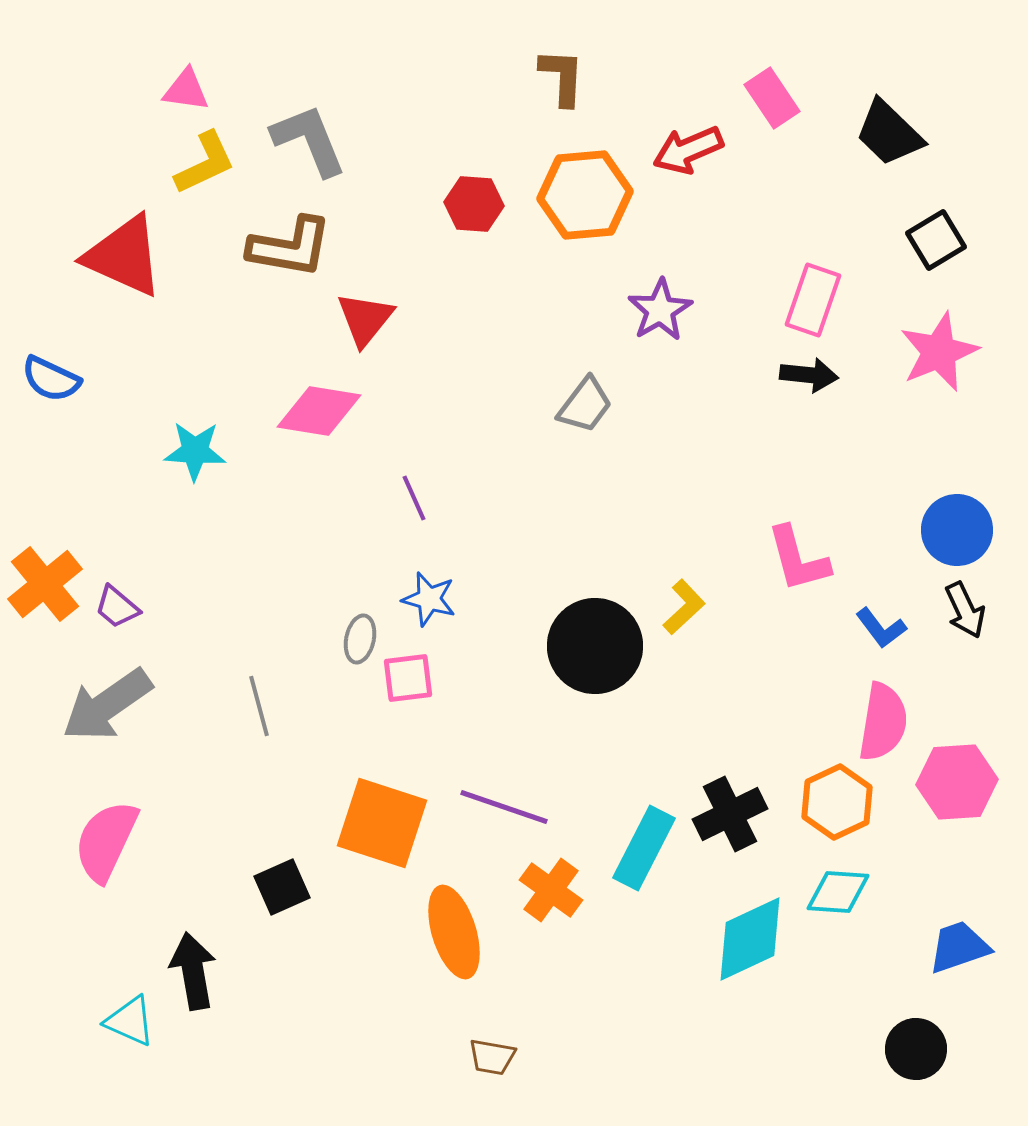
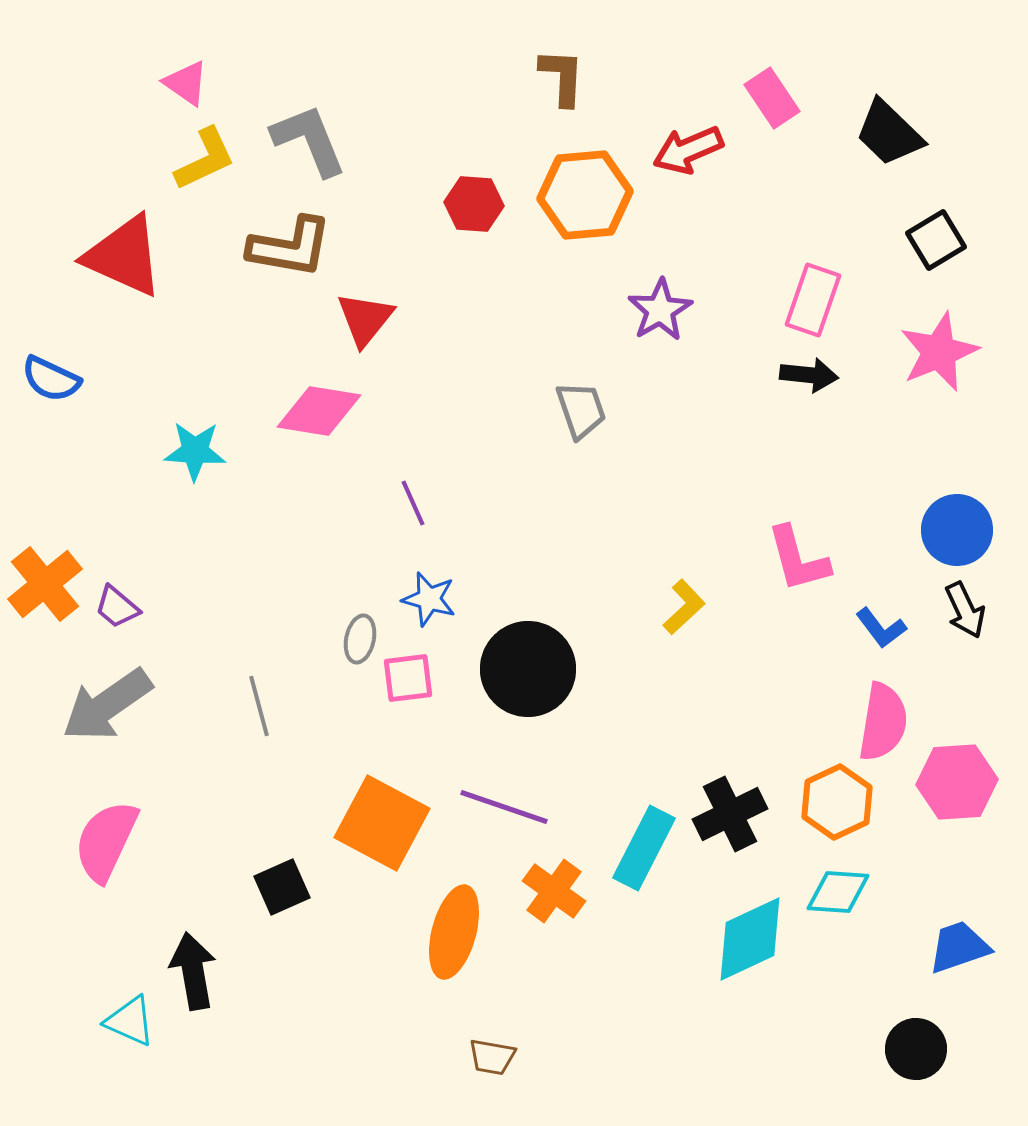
pink triangle at (186, 90): moved 7 px up; rotated 27 degrees clockwise
yellow L-shape at (205, 163): moved 4 px up
gray trapezoid at (585, 405): moved 4 px left, 5 px down; rotated 56 degrees counterclockwise
purple line at (414, 498): moved 1 px left, 5 px down
black circle at (595, 646): moved 67 px left, 23 px down
orange square at (382, 823): rotated 10 degrees clockwise
orange cross at (551, 890): moved 3 px right, 1 px down
orange ellipse at (454, 932): rotated 32 degrees clockwise
